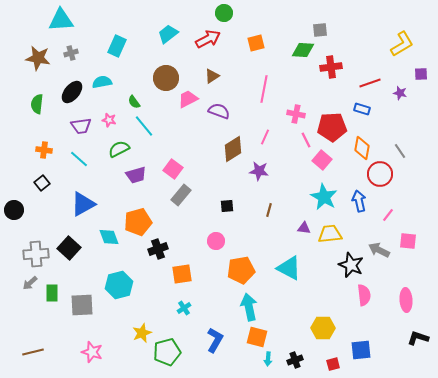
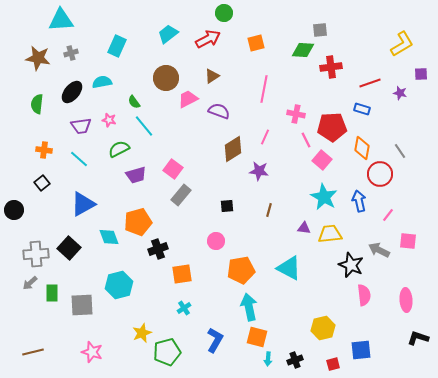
yellow hexagon at (323, 328): rotated 15 degrees counterclockwise
